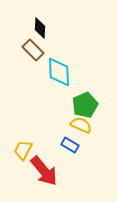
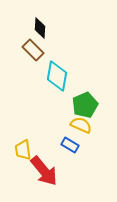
cyan diamond: moved 2 px left, 4 px down; rotated 12 degrees clockwise
yellow trapezoid: rotated 35 degrees counterclockwise
